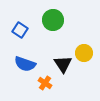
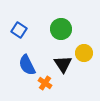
green circle: moved 8 px right, 9 px down
blue square: moved 1 px left
blue semicircle: moved 2 px right, 1 px down; rotated 45 degrees clockwise
